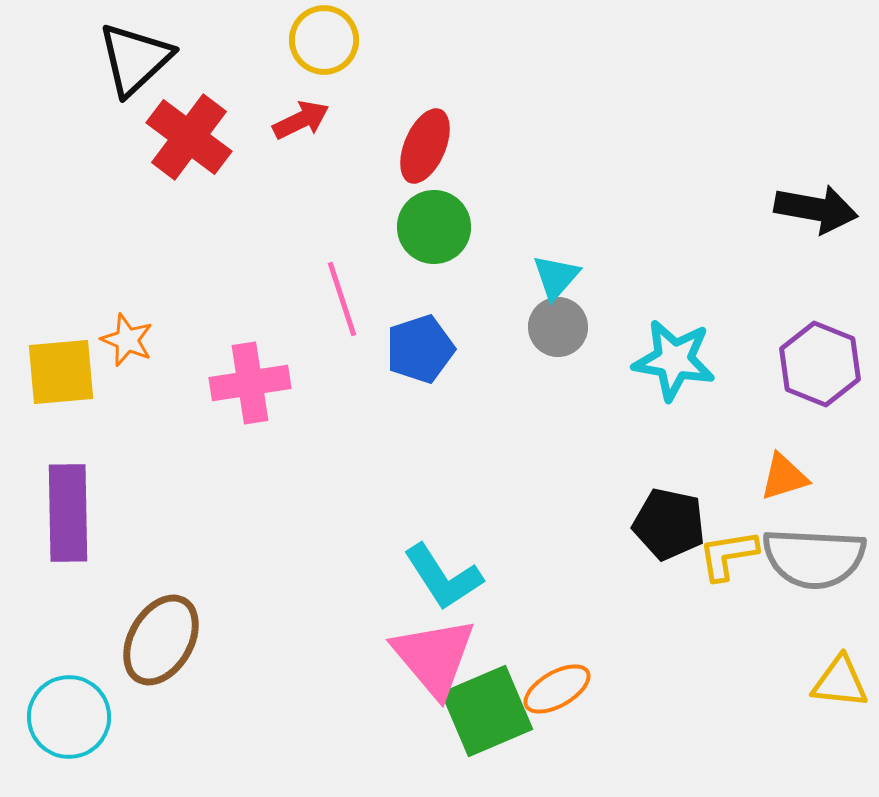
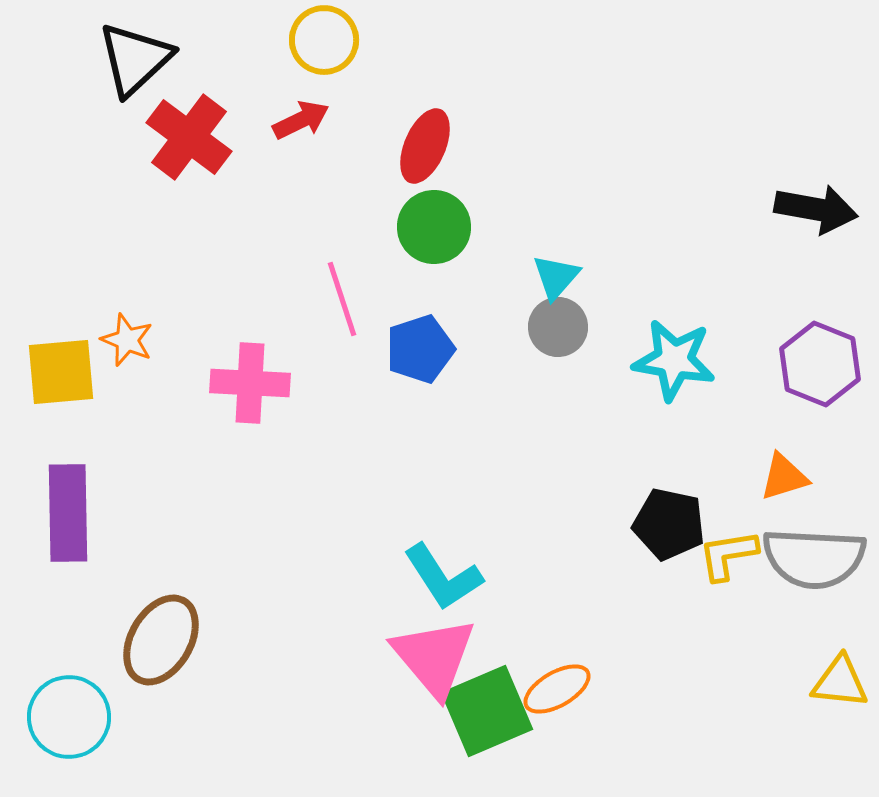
pink cross: rotated 12 degrees clockwise
